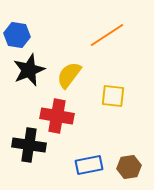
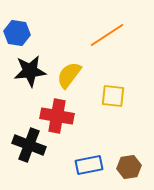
blue hexagon: moved 2 px up
black star: moved 1 px right, 1 px down; rotated 16 degrees clockwise
black cross: rotated 12 degrees clockwise
